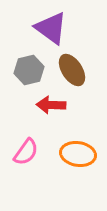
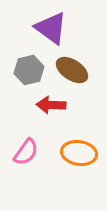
brown ellipse: rotated 24 degrees counterclockwise
orange ellipse: moved 1 px right, 1 px up
